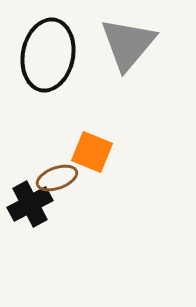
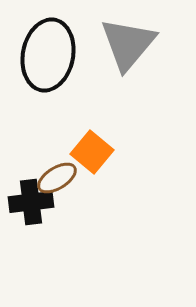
orange square: rotated 18 degrees clockwise
brown ellipse: rotated 12 degrees counterclockwise
black cross: moved 1 px right, 2 px up; rotated 21 degrees clockwise
